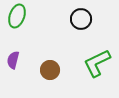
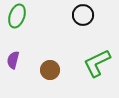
black circle: moved 2 px right, 4 px up
